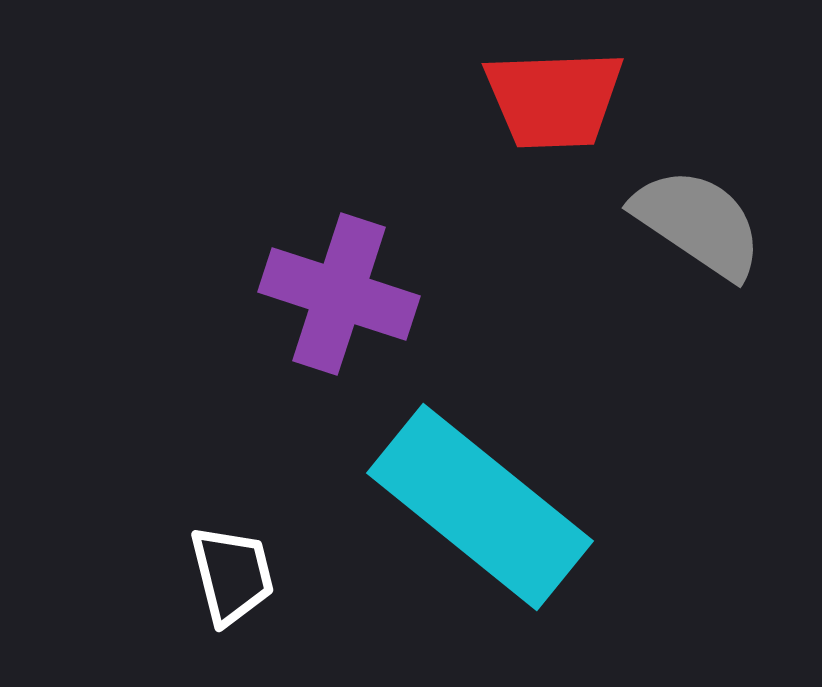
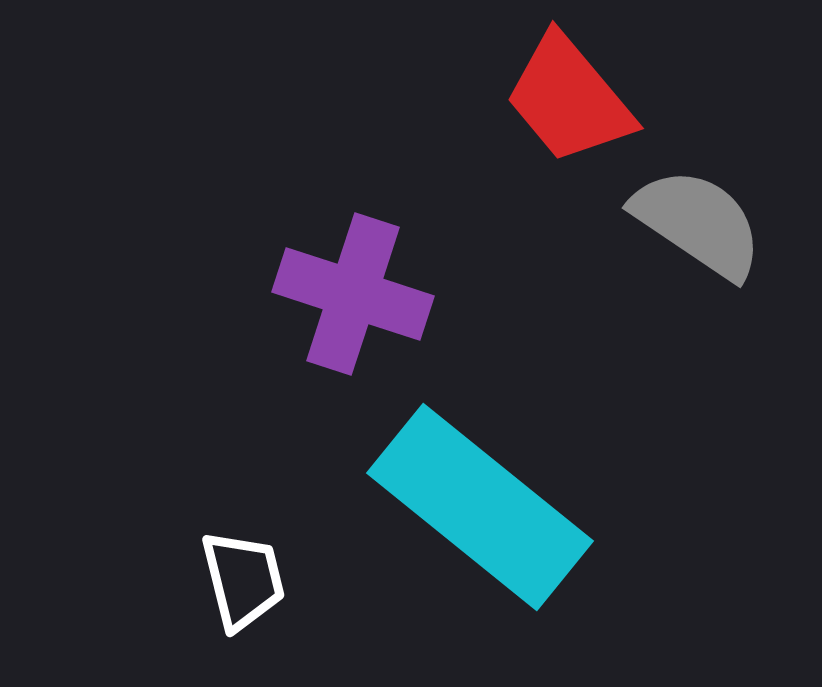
red trapezoid: moved 15 px right; rotated 52 degrees clockwise
purple cross: moved 14 px right
white trapezoid: moved 11 px right, 5 px down
